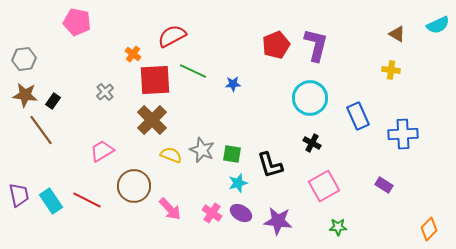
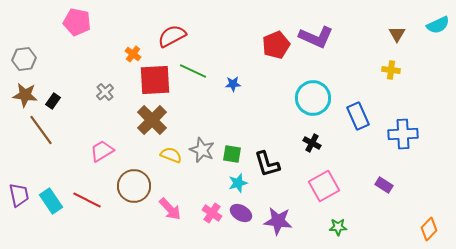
brown triangle: rotated 30 degrees clockwise
purple L-shape: moved 8 px up; rotated 100 degrees clockwise
cyan circle: moved 3 px right
black L-shape: moved 3 px left, 1 px up
